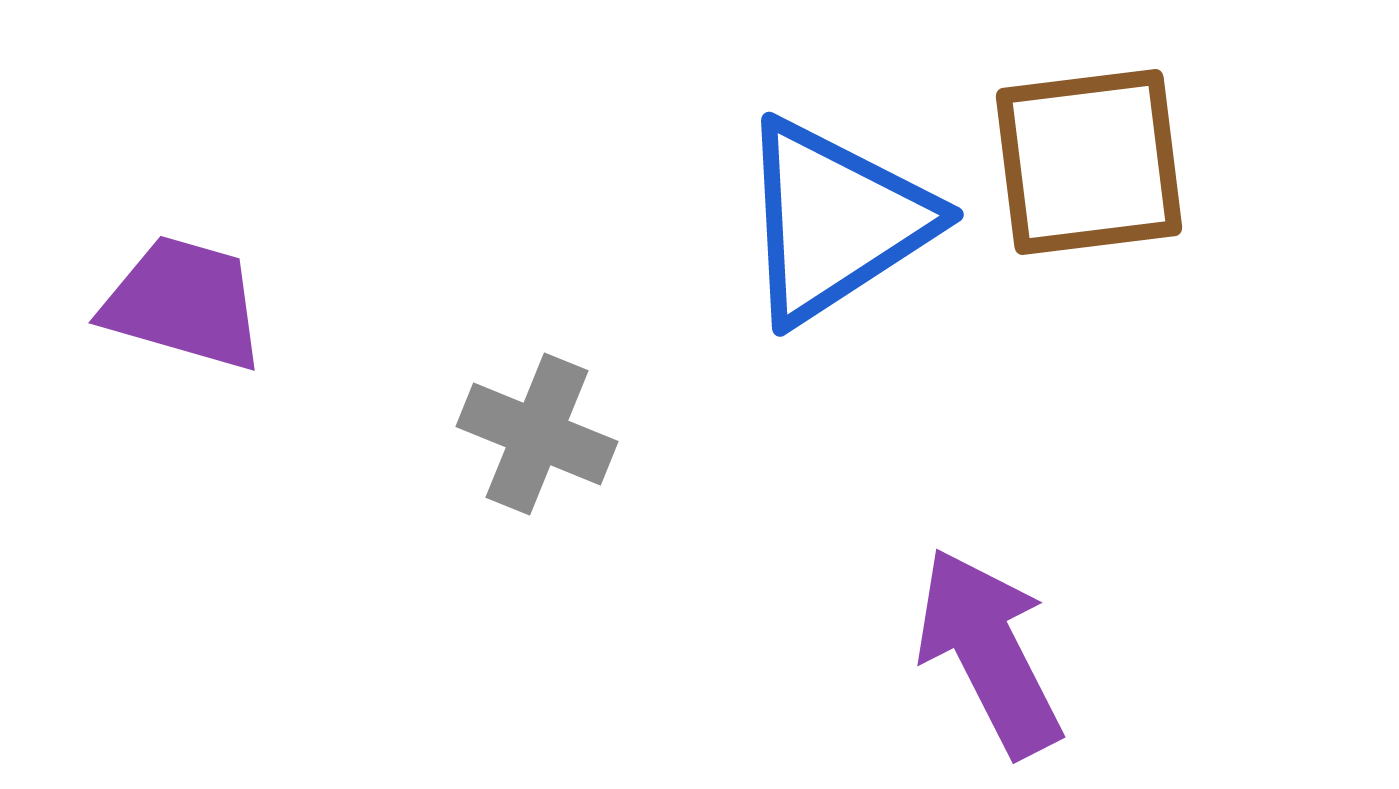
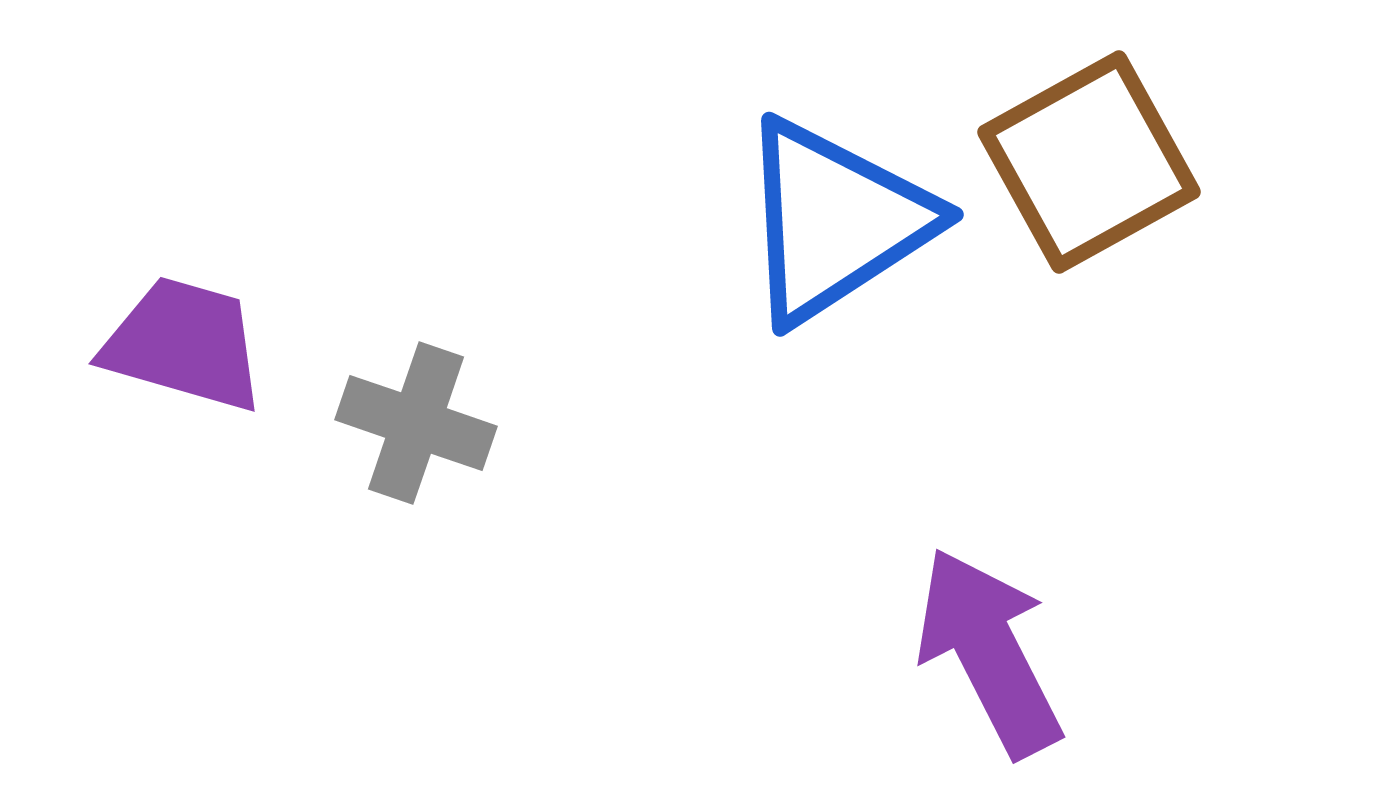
brown square: rotated 22 degrees counterclockwise
purple trapezoid: moved 41 px down
gray cross: moved 121 px left, 11 px up; rotated 3 degrees counterclockwise
